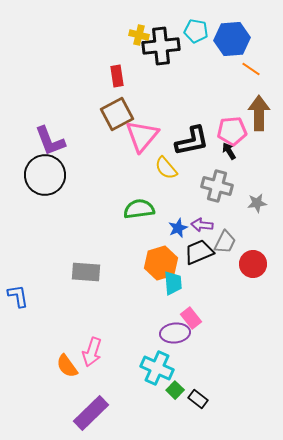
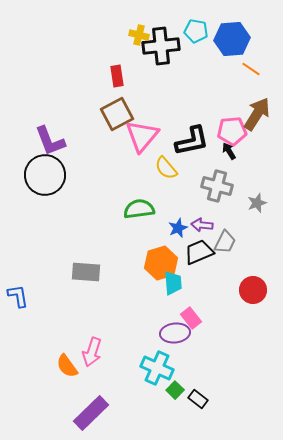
brown arrow: moved 2 px left, 1 px down; rotated 32 degrees clockwise
gray star: rotated 12 degrees counterclockwise
red circle: moved 26 px down
